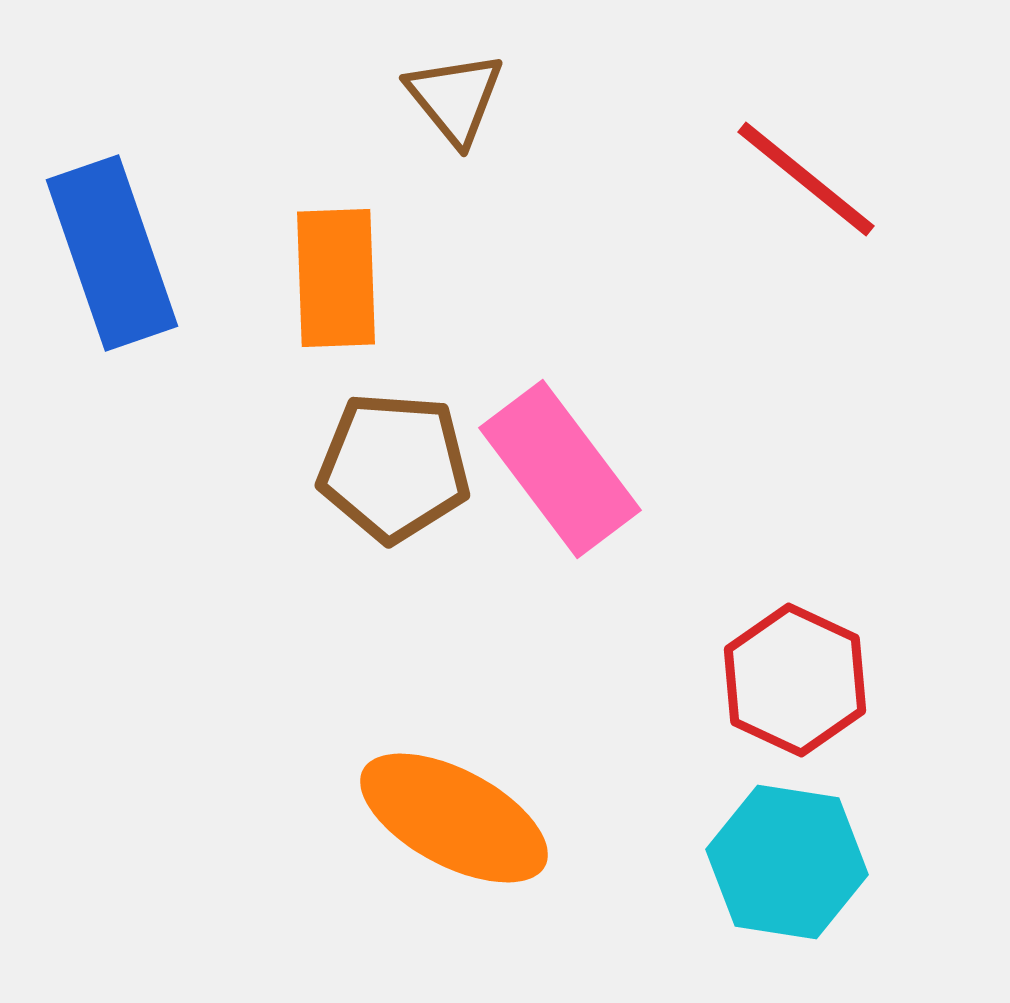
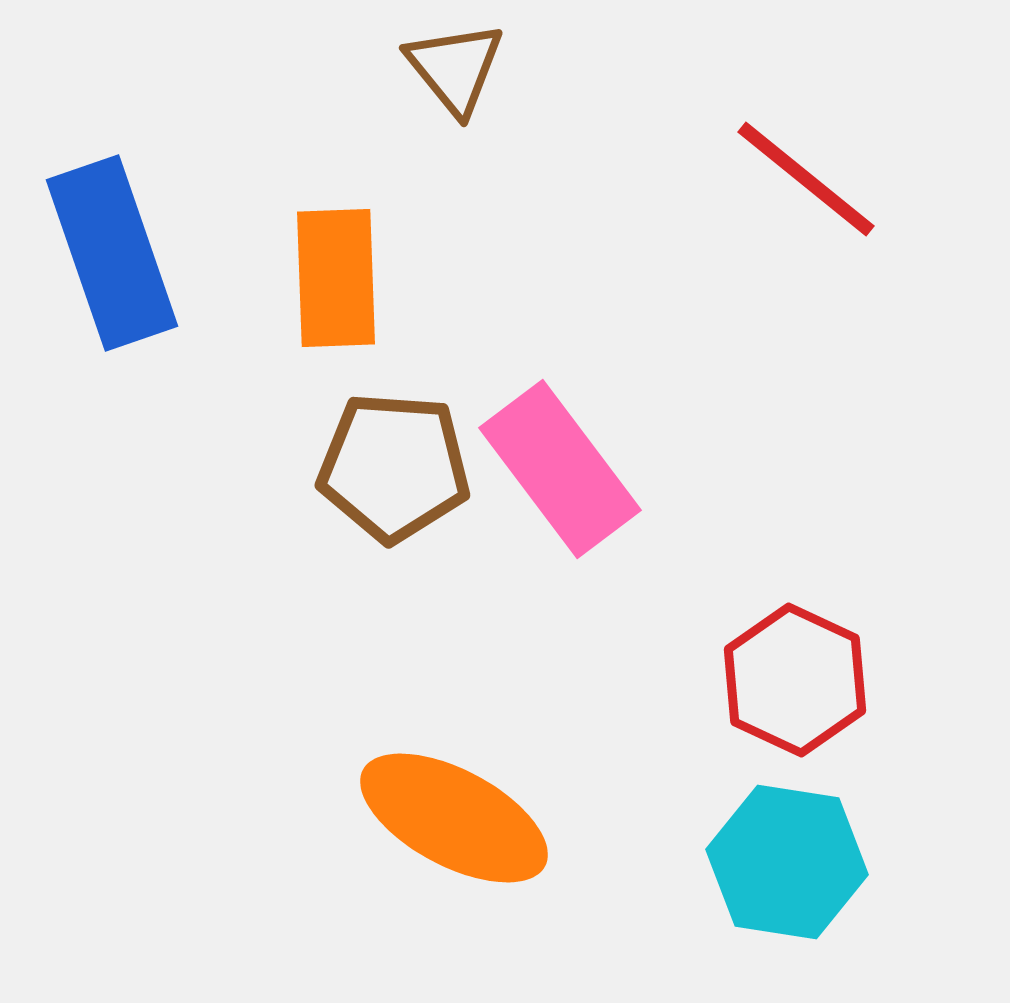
brown triangle: moved 30 px up
